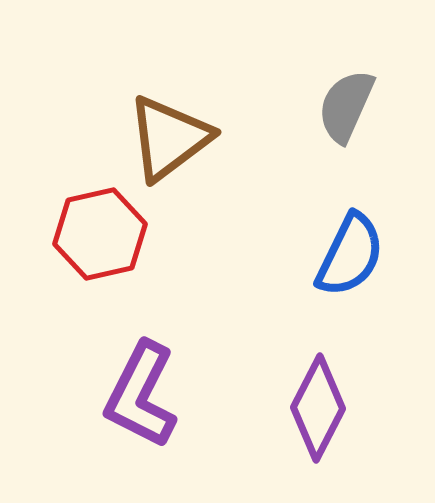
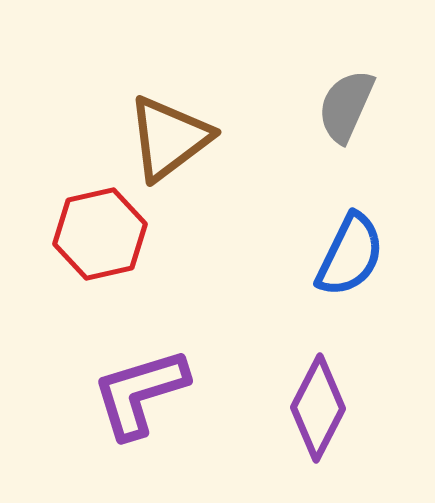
purple L-shape: moved 1 px left, 2 px up; rotated 46 degrees clockwise
